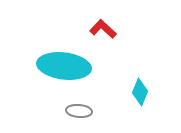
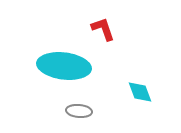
red L-shape: rotated 28 degrees clockwise
cyan diamond: rotated 44 degrees counterclockwise
